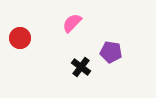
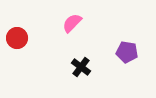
red circle: moved 3 px left
purple pentagon: moved 16 px right
